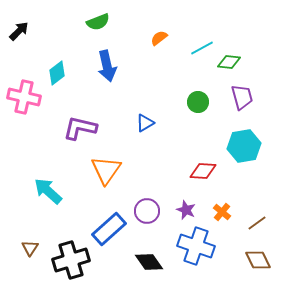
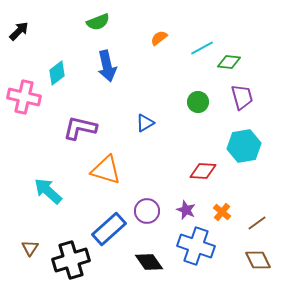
orange triangle: rotated 48 degrees counterclockwise
